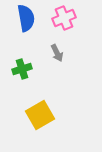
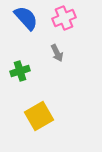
blue semicircle: rotated 32 degrees counterclockwise
green cross: moved 2 px left, 2 px down
yellow square: moved 1 px left, 1 px down
